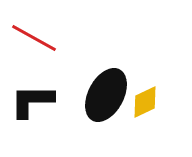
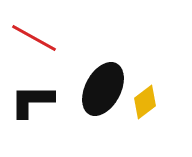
black ellipse: moved 3 px left, 6 px up
yellow diamond: rotated 12 degrees counterclockwise
